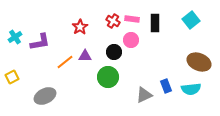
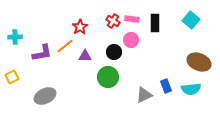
cyan square: rotated 12 degrees counterclockwise
cyan cross: rotated 32 degrees clockwise
purple L-shape: moved 2 px right, 11 px down
orange line: moved 16 px up
